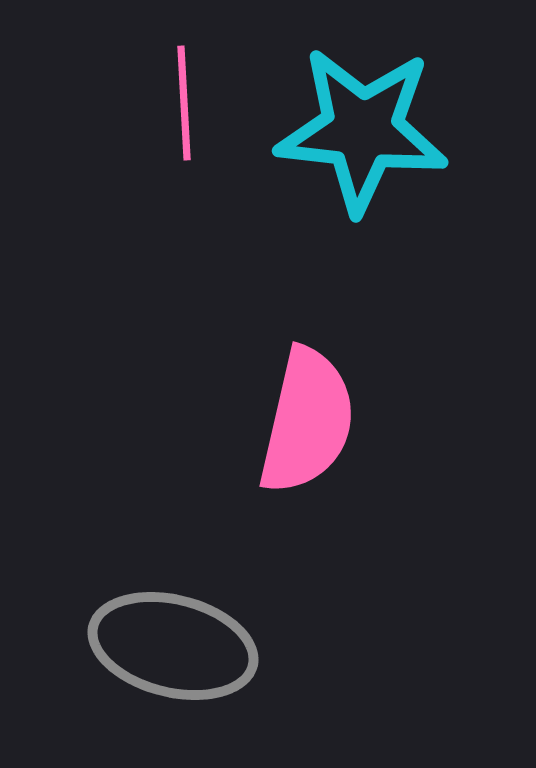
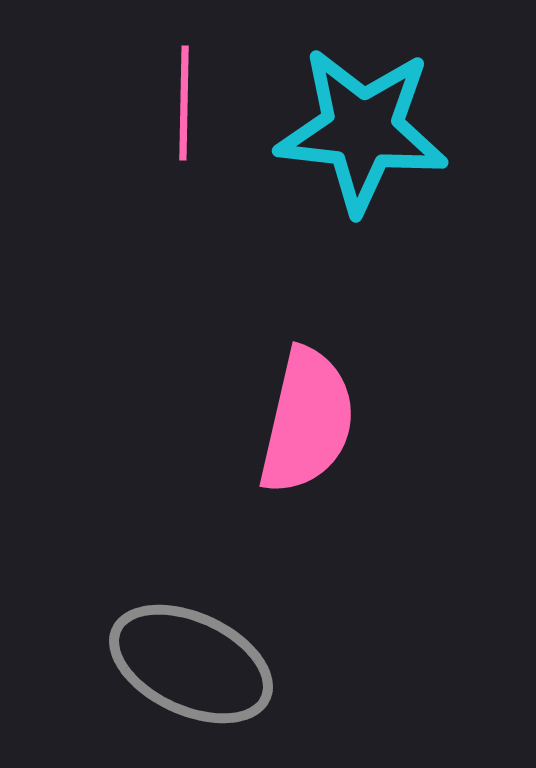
pink line: rotated 4 degrees clockwise
gray ellipse: moved 18 px right, 18 px down; rotated 11 degrees clockwise
